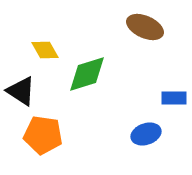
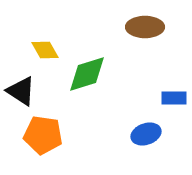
brown ellipse: rotated 24 degrees counterclockwise
